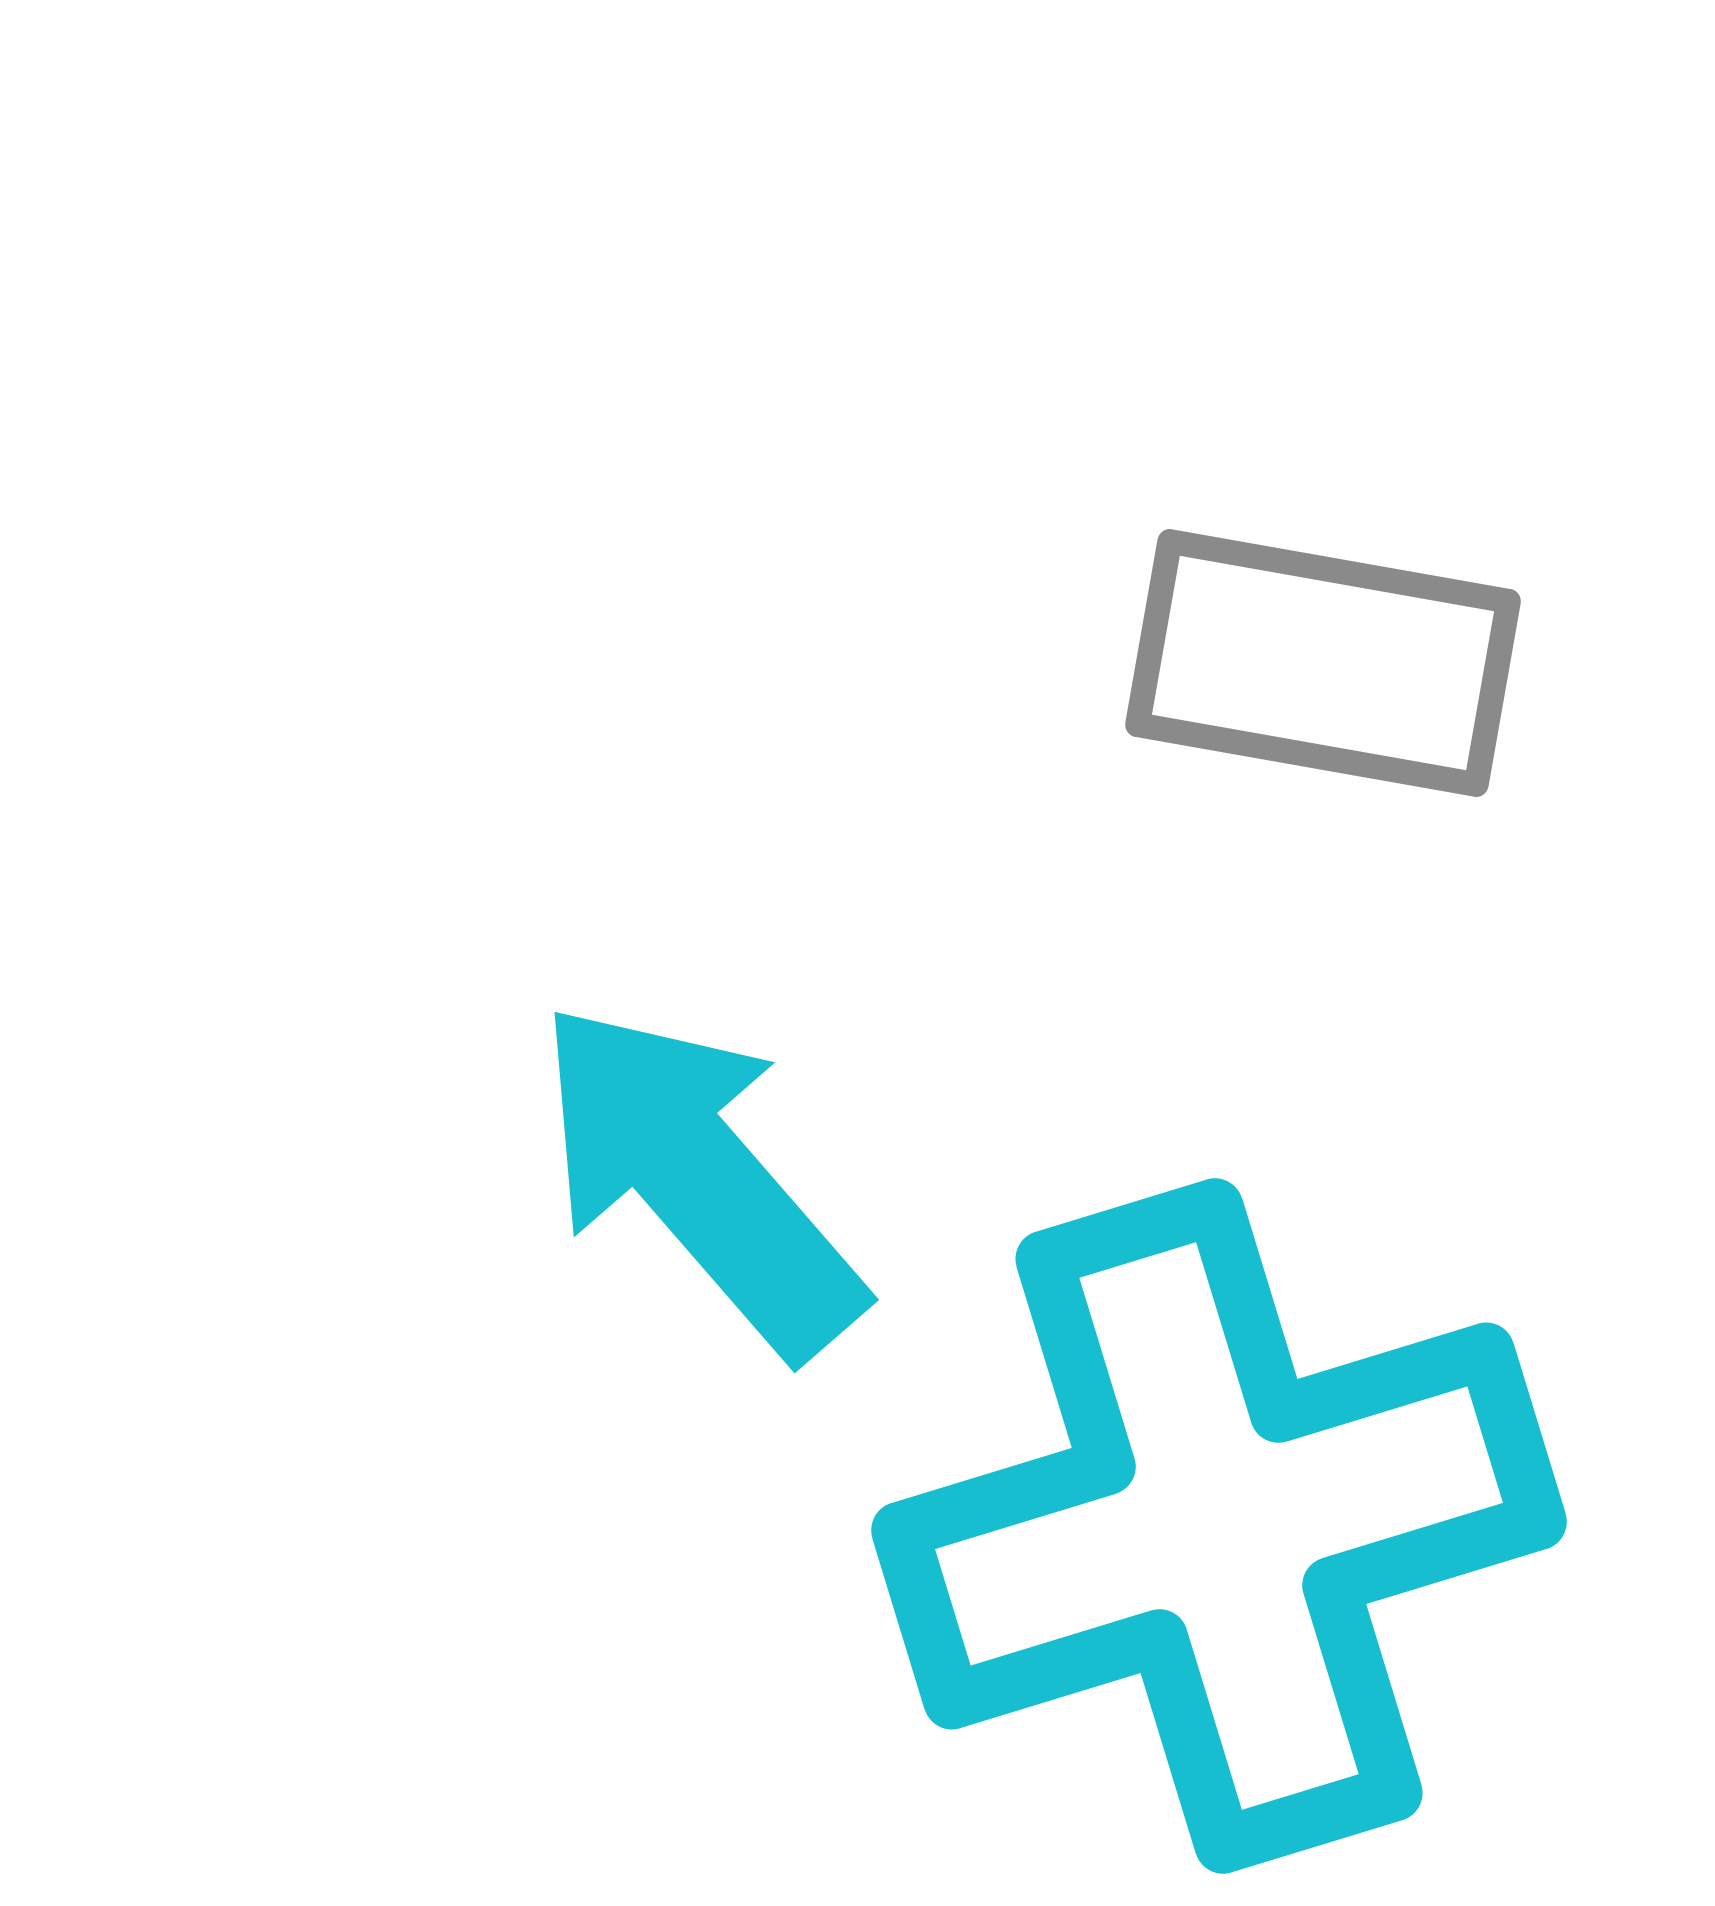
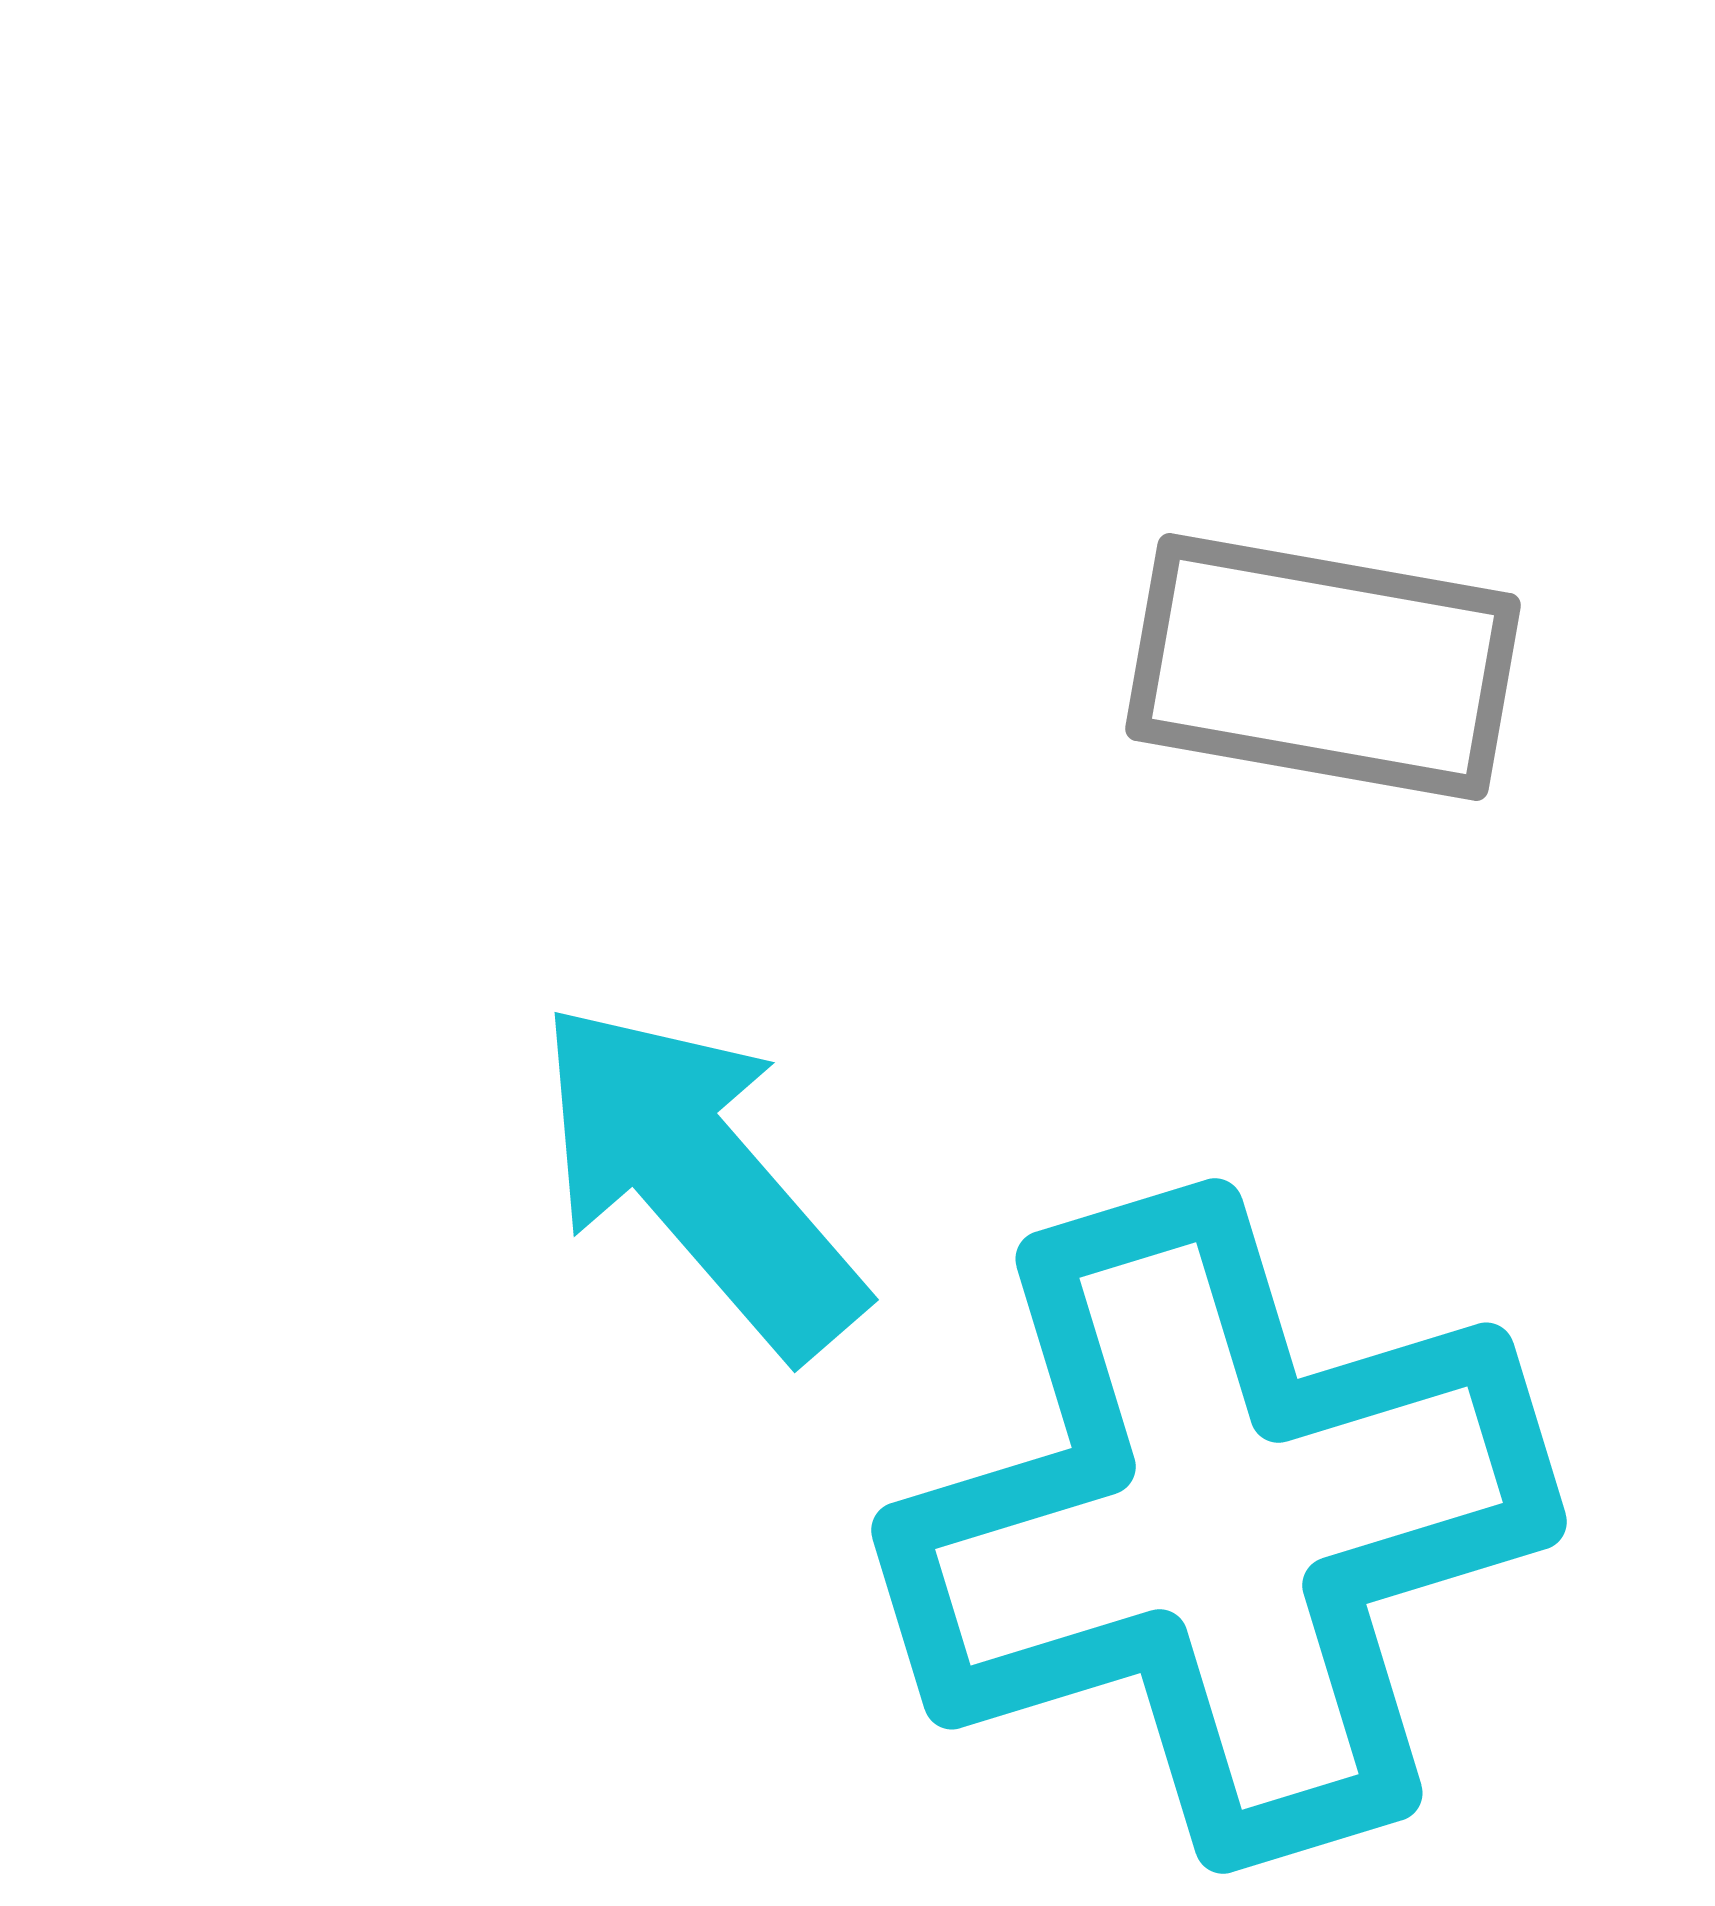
gray rectangle: moved 4 px down
